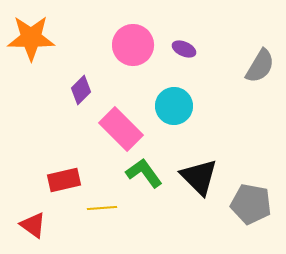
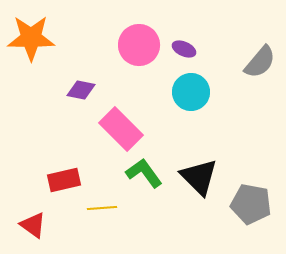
pink circle: moved 6 px right
gray semicircle: moved 4 px up; rotated 9 degrees clockwise
purple diamond: rotated 56 degrees clockwise
cyan circle: moved 17 px right, 14 px up
